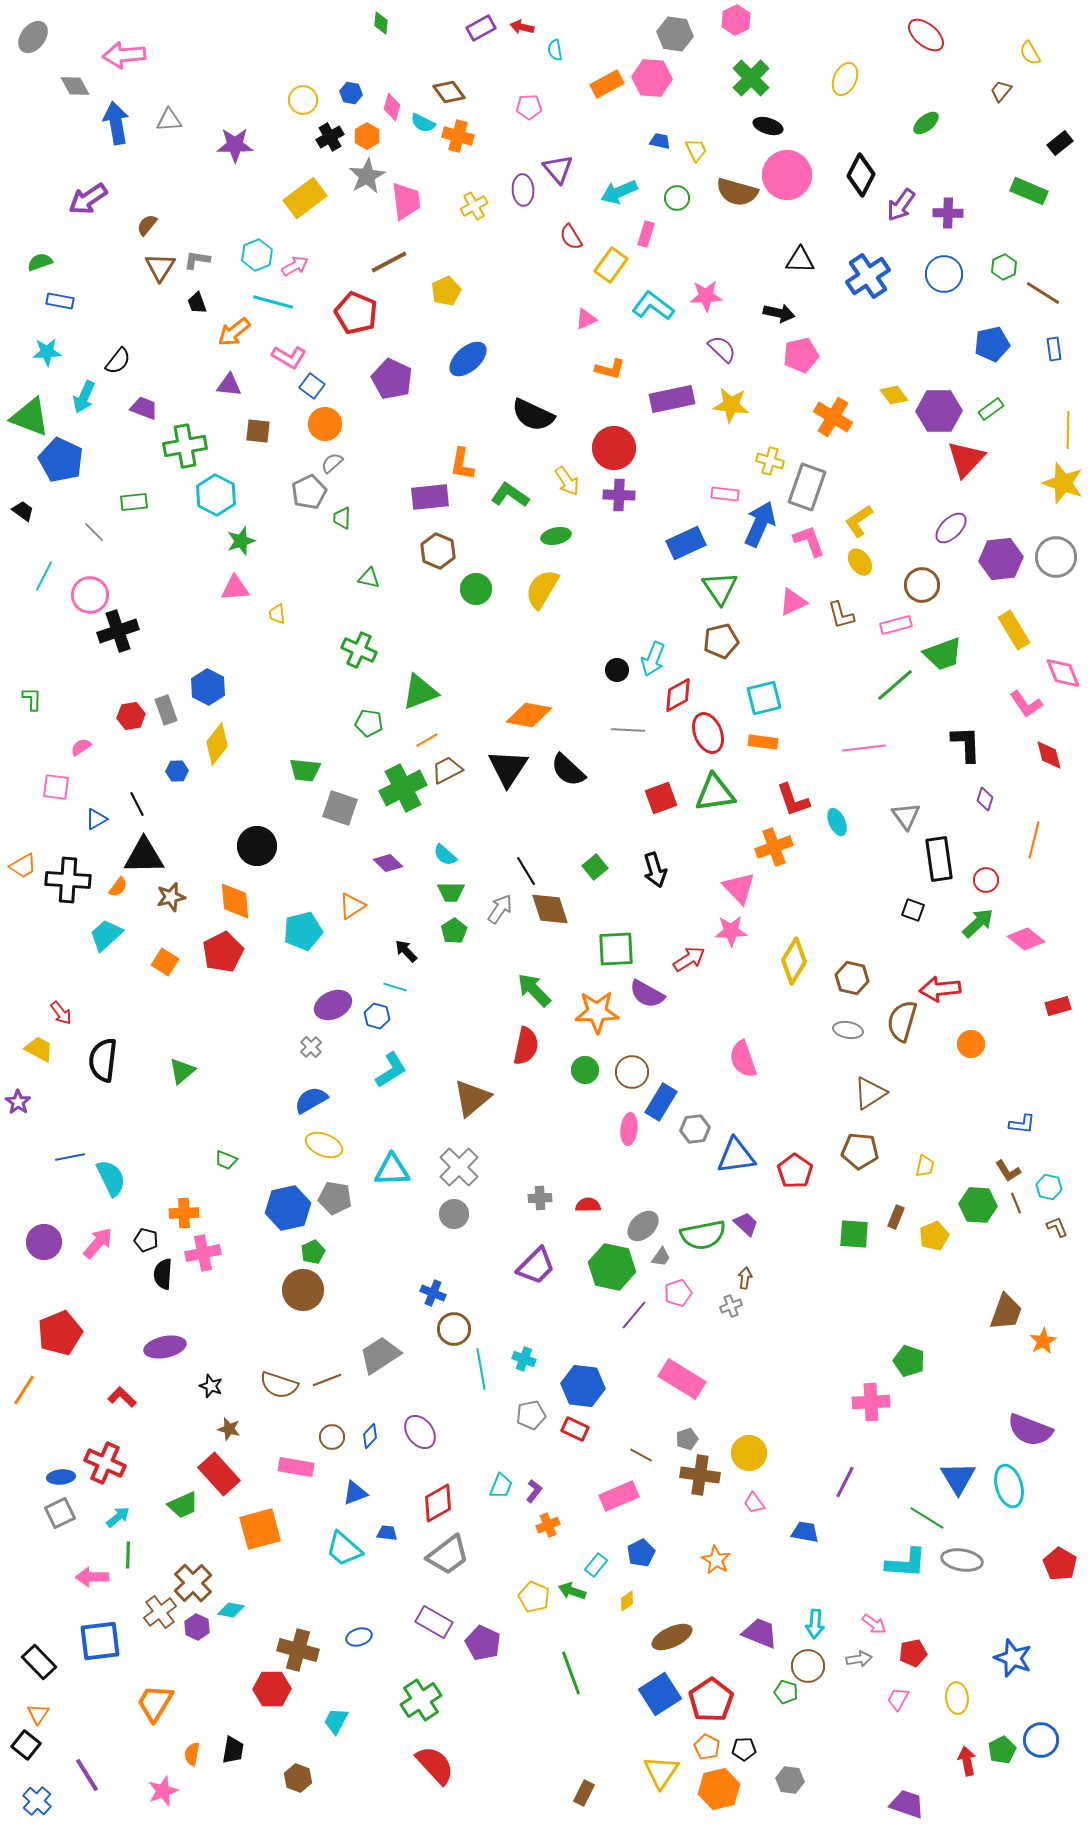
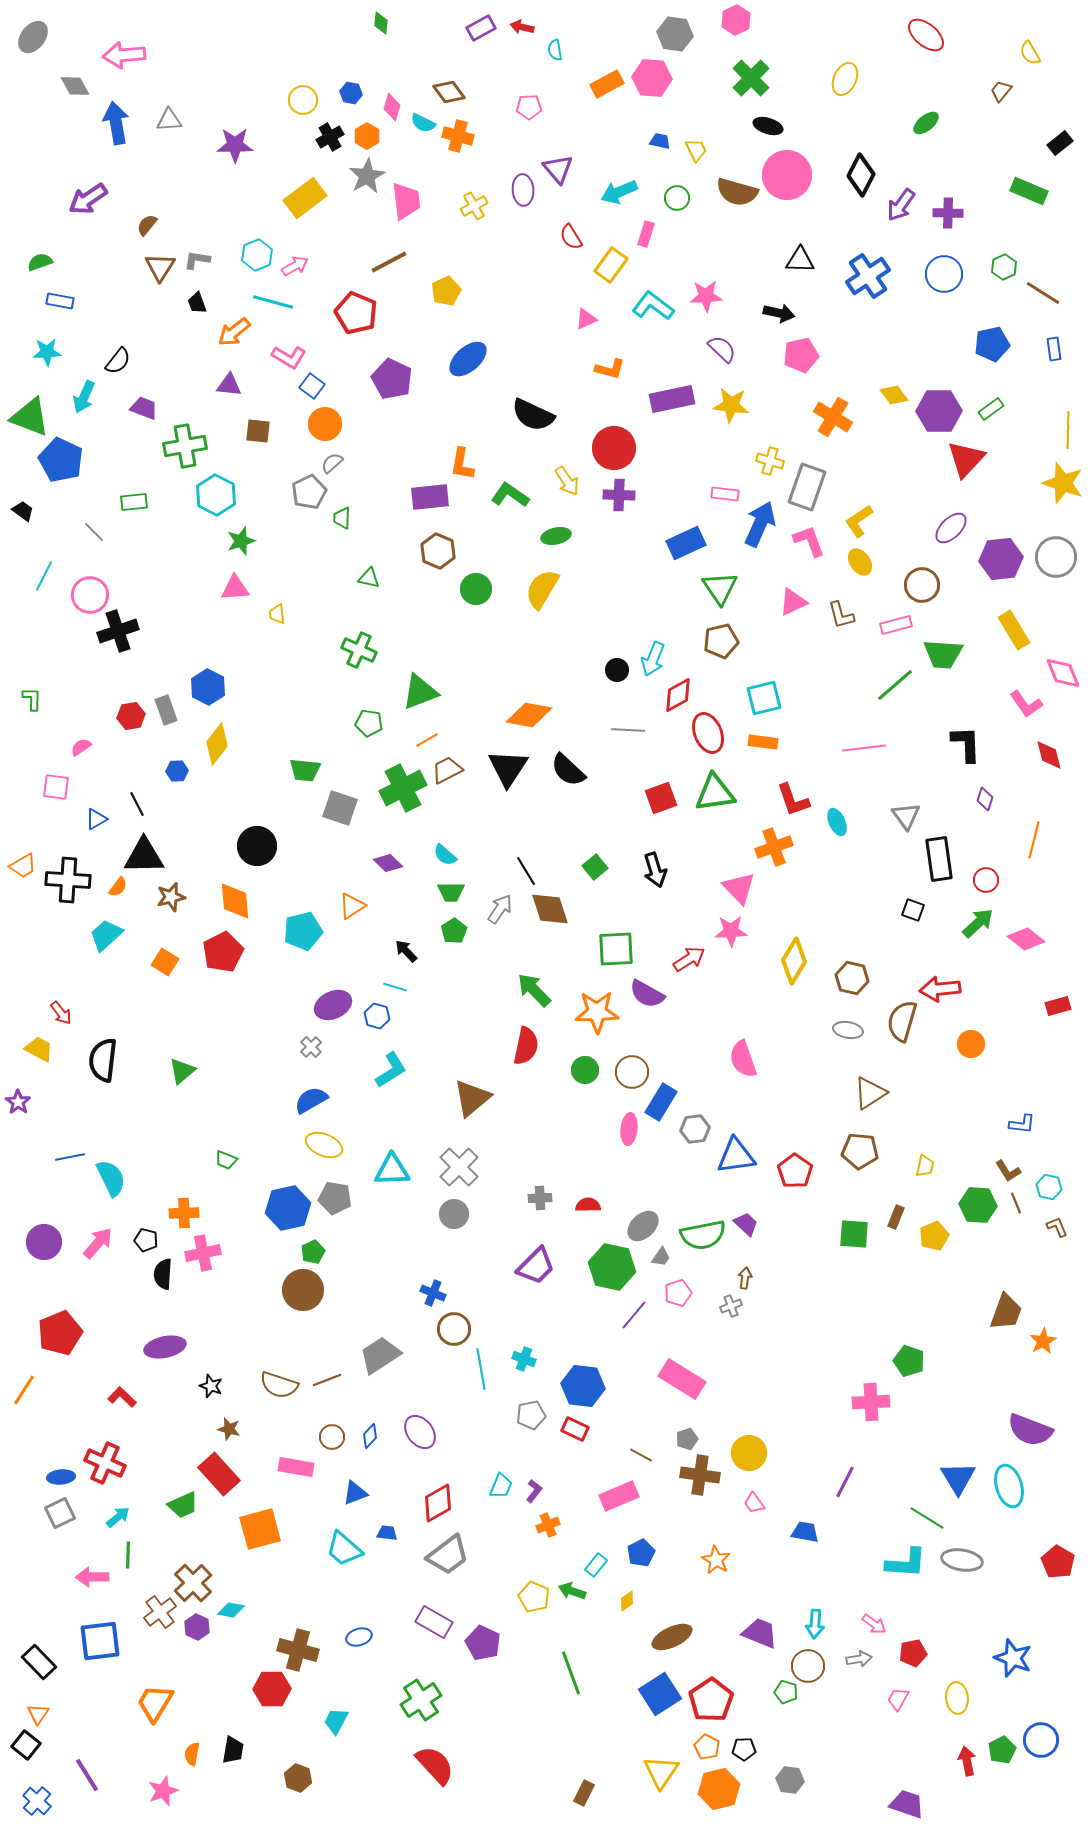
green trapezoid at (943, 654): rotated 24 degrees clockwise
red pentagon at (1060, 1564): moved 2 px left, 2 px up
